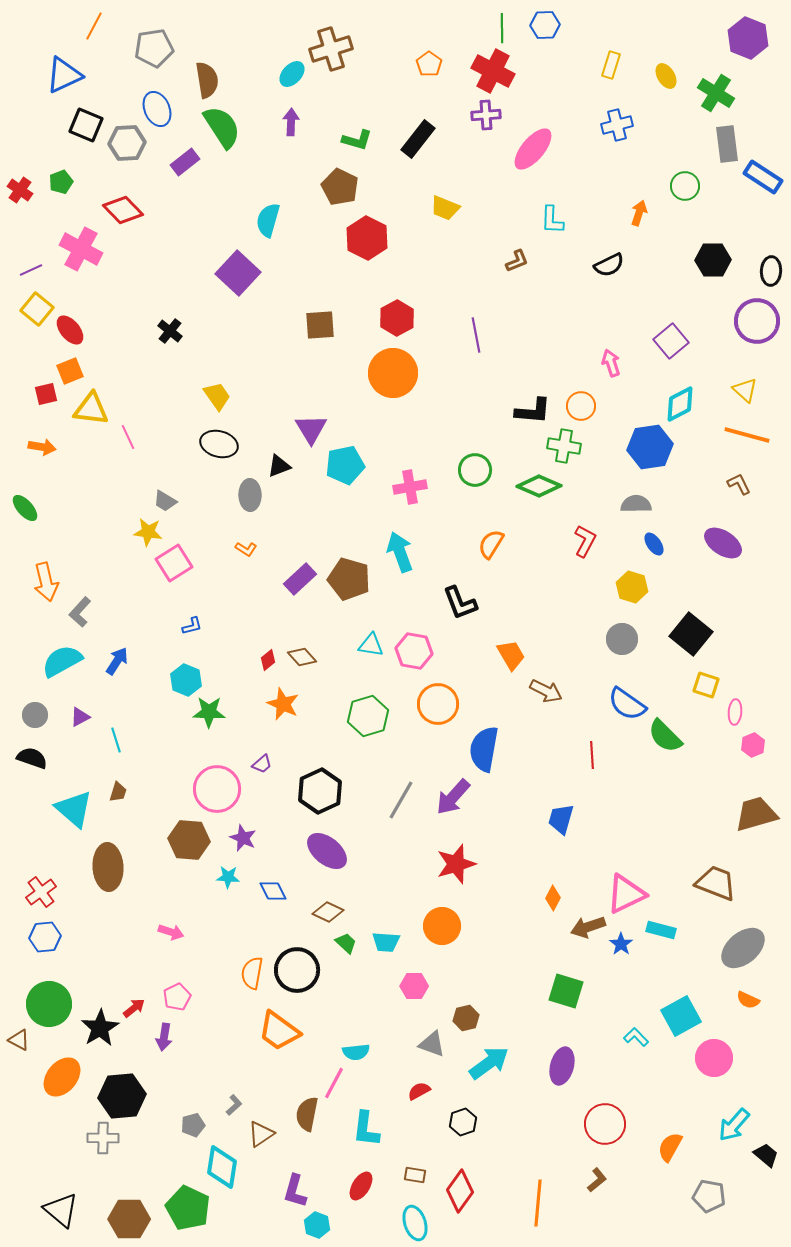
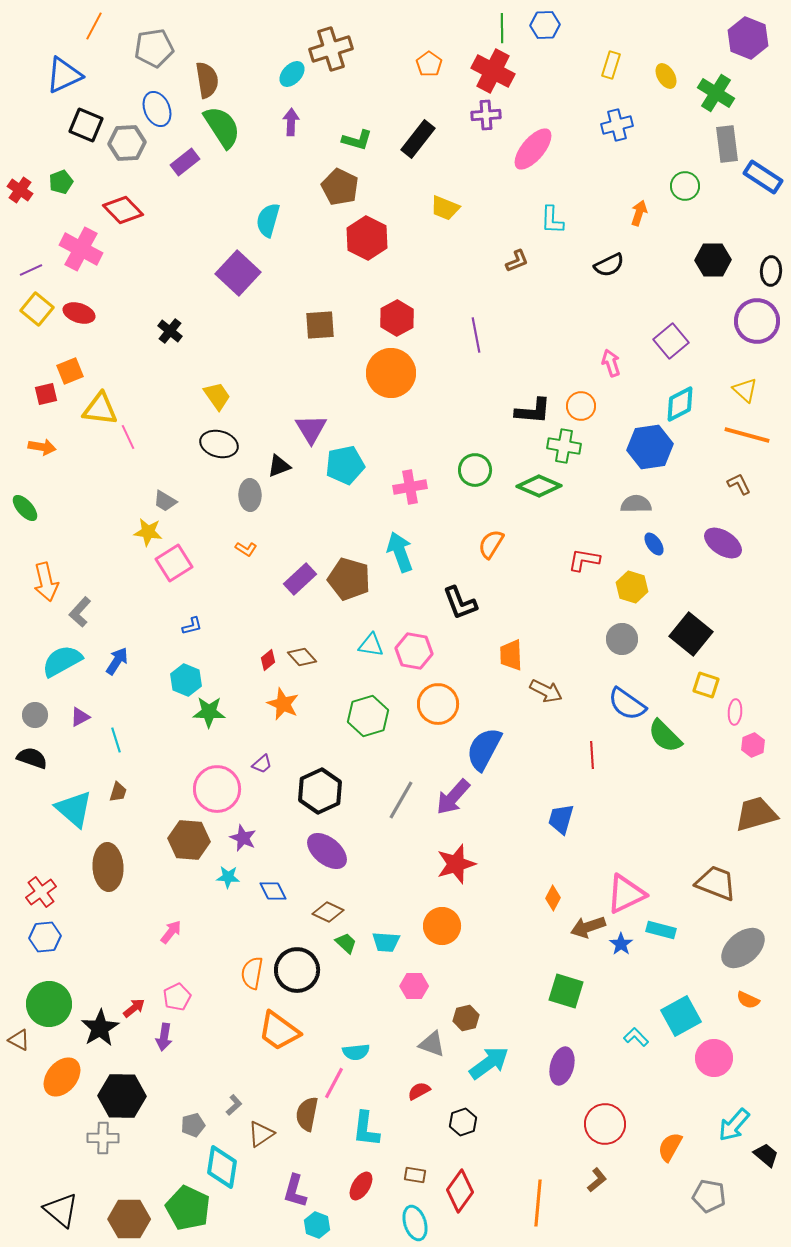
red ellipse at (70, 330): moved 9 px right, 17 px up; rotated 32 degrees counterclockwise
orange circle at (393, 373): moved 2 px left
yellow triangle at (91, 409): moved 9 px right
red L-shape at (585, 541): moved 1 px left, 19 px down; rotated 108 degrees counterclockwise
orange trapezoid at (511, 655): rotated 152 degrees counterclockwise
blue semicircle at (484, 749): rotated 18 degrees clockwise
pink arrow at (171, 932): rotated 70 degrees counterclockwise
black hexagon at (122, 1096): rotated 6 degrees clockwise
